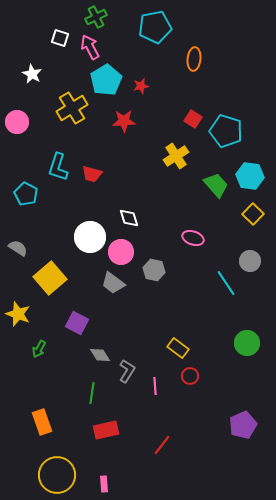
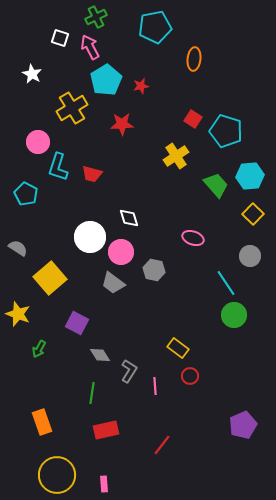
red star at (124, 121): moved 2 px left, 3 px down
pink circle at (17, 122): moved 21 px right, 20 px down
cyan hexagon at (250, 176): rotated 12 degrees counterclockwise
gray circle at (250, 261): moved 5 px up
green circle at (247, 343): moved 13 px left, 28 px up
gray L-shape at (127, 371): moved 2 px right
